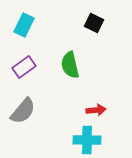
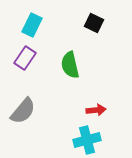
cyan rectangle: moved 8 px right
purple rectangle: moved 1 px right, 9 px up; rotated 20 degrees counterclockwise
cyan cross: rotated 16 degrees counterclockwise
